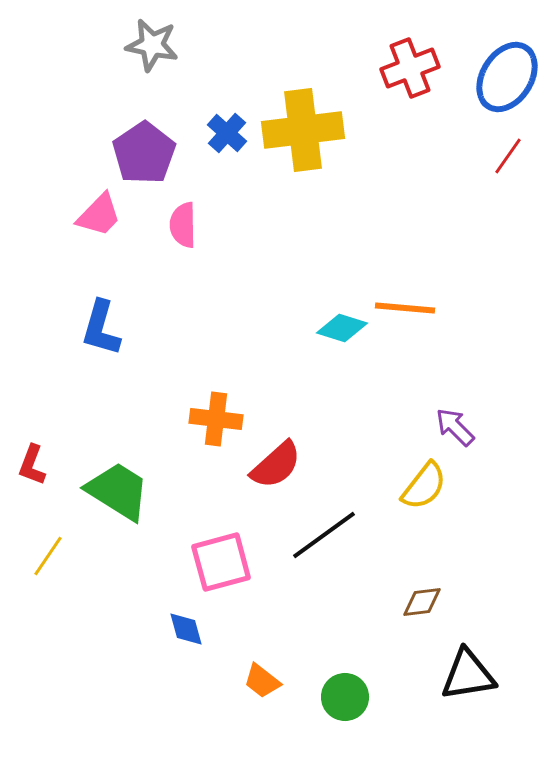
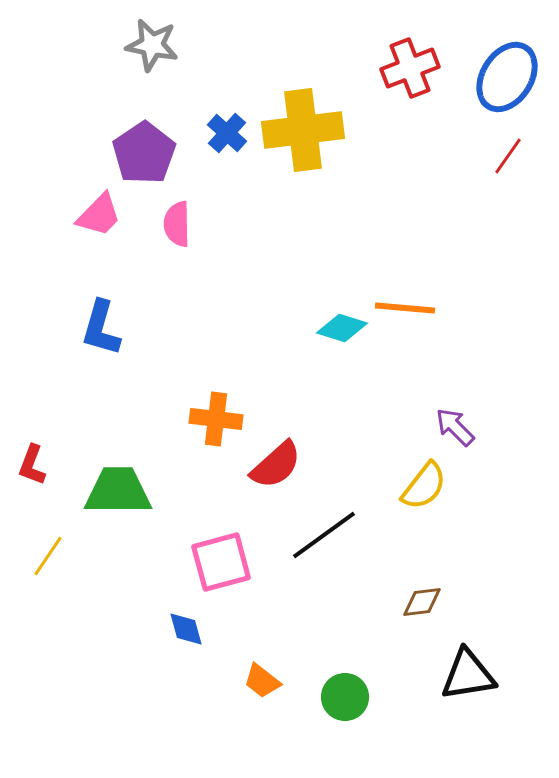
pink semicircle: moved 6 px left, 1 px up
green trapezoid: rotated 32 degrees counterclockwise
